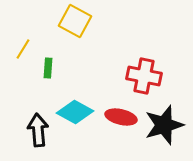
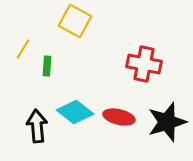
green rectangle: moved 1 px left, 2 px up
red cross: moved 12 px up
cyan diamond: rotated 9 degrees clockwise
red ellipse: moved 2 px left
black star: moved 3 px right, 3 px up
black arrow: moved 1 px left, 4 px up
